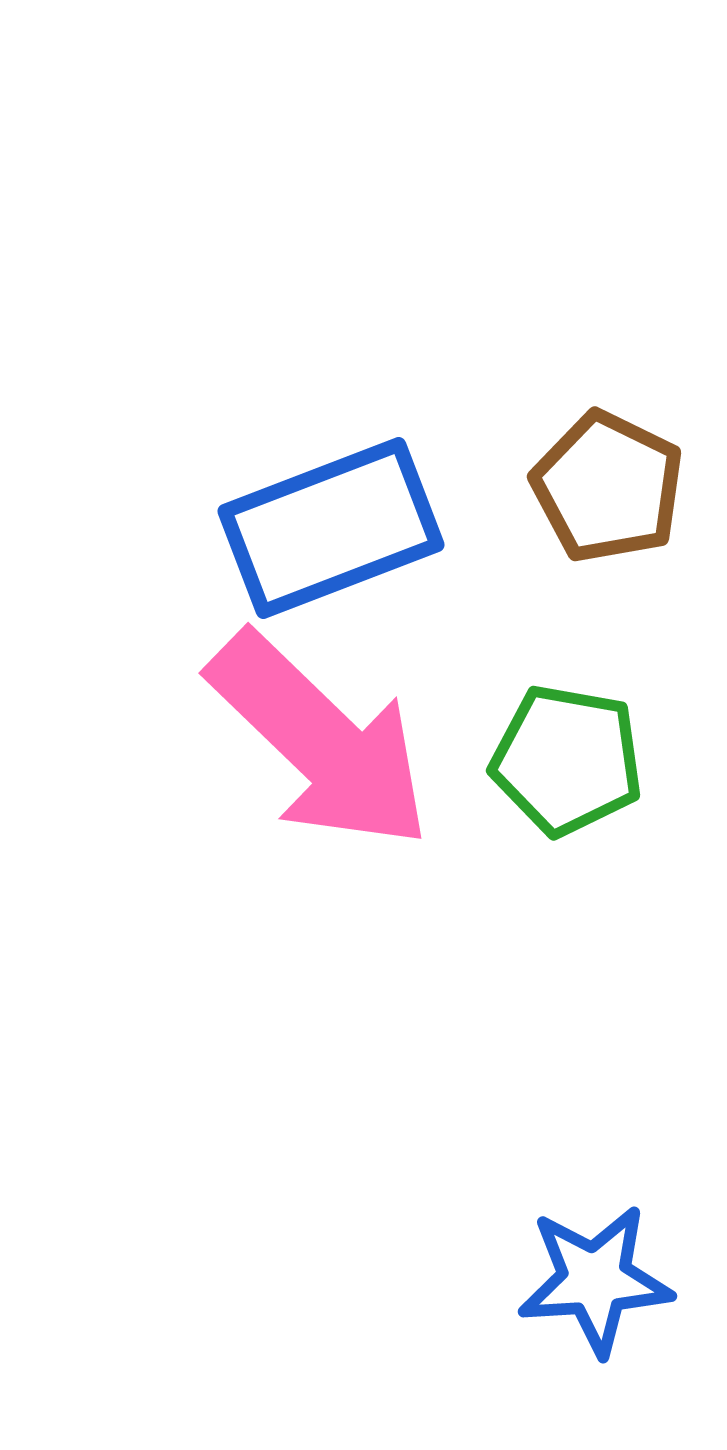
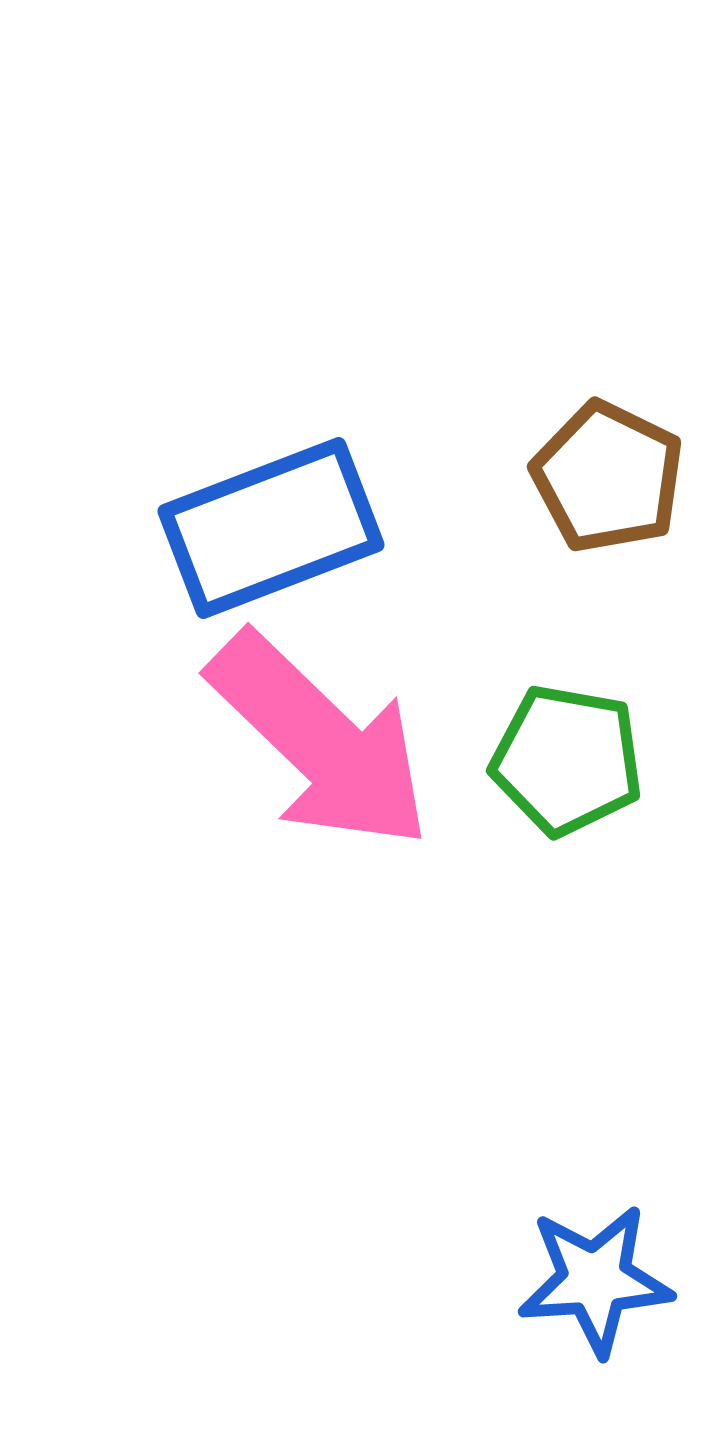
brown pentagon: moved 10 px up
blue rectangle: moved 60 px left
